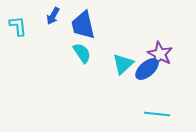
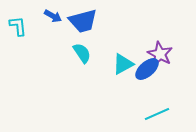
blue arrow: rotated 90 degrees counterclockwise
blue trapezoid: moved 4 px up; rotated 92 degrees counterclockwise
cyan triangle: rotated 15 degrees clockwise
cyan line: rotated 30 degrees counterclockwise
